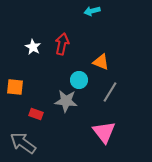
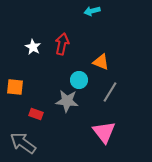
gray star: moved 1 px right
